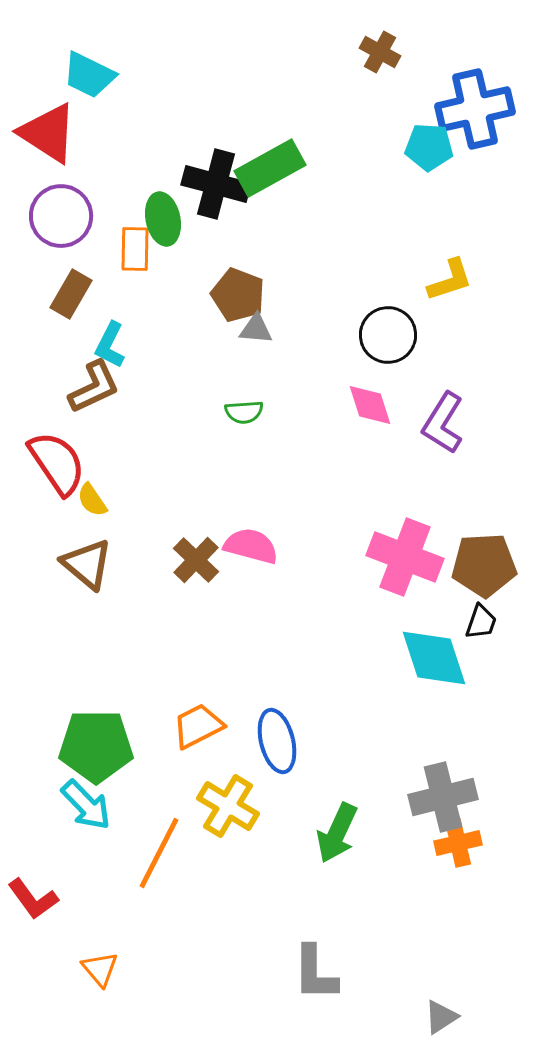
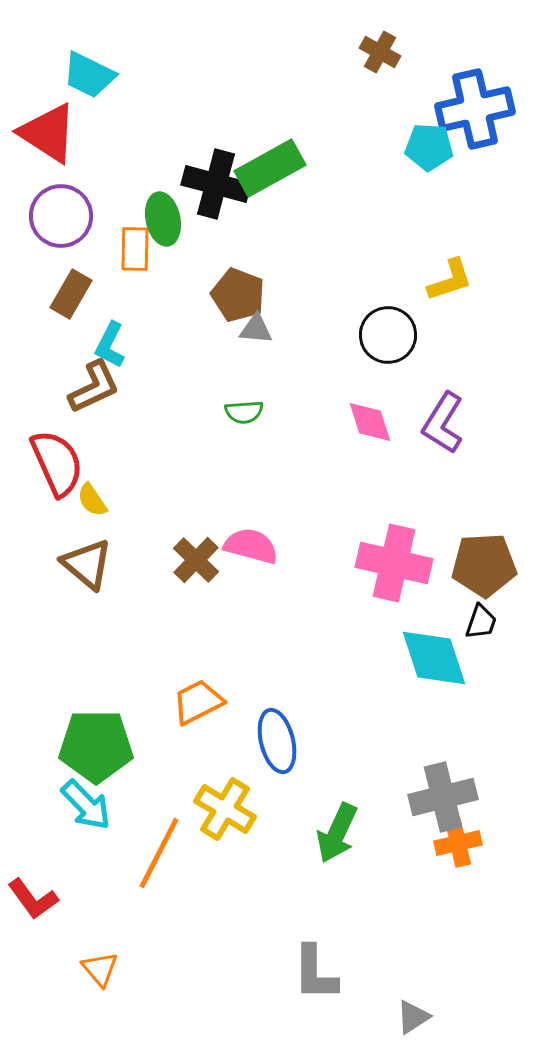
pink diamond at (370, 405): moved 17 px down
red semicircle at (57, 463): rotated 10 degrees clockwise
pink cross at (405, 557): moved 11 px left, 6 px down; rotated 8 degrees counterclockwise
orange trapezoid at (198, 726): moved 24 px up
yellow cross at (228, 806): moved 3 px left, 3 px down
gray triangle at (441, 1017): moved 28 px left
